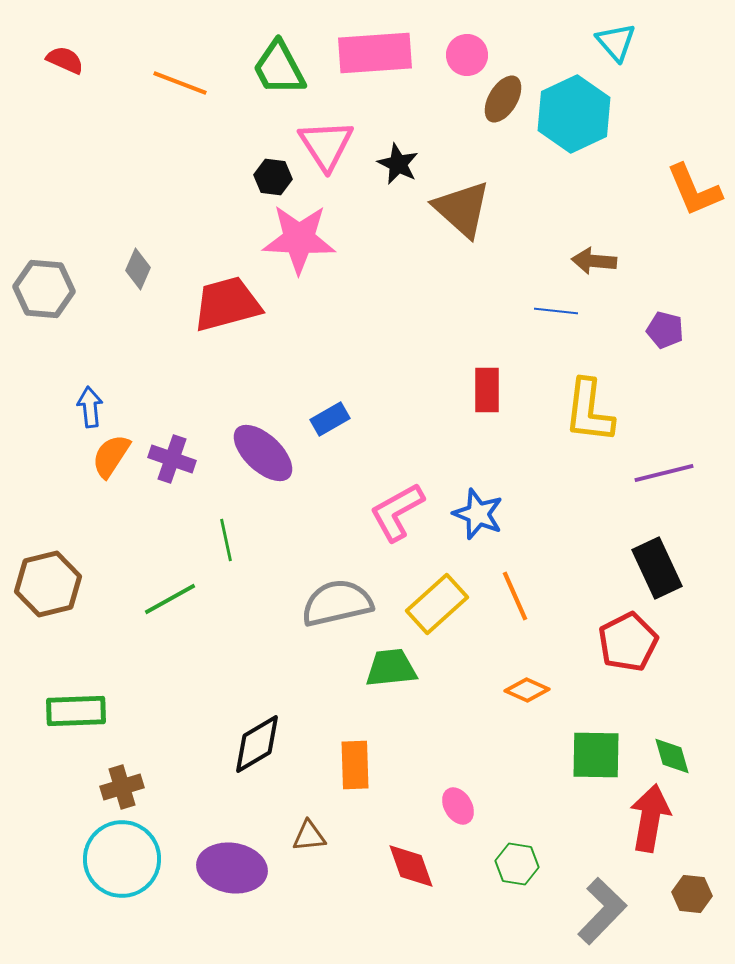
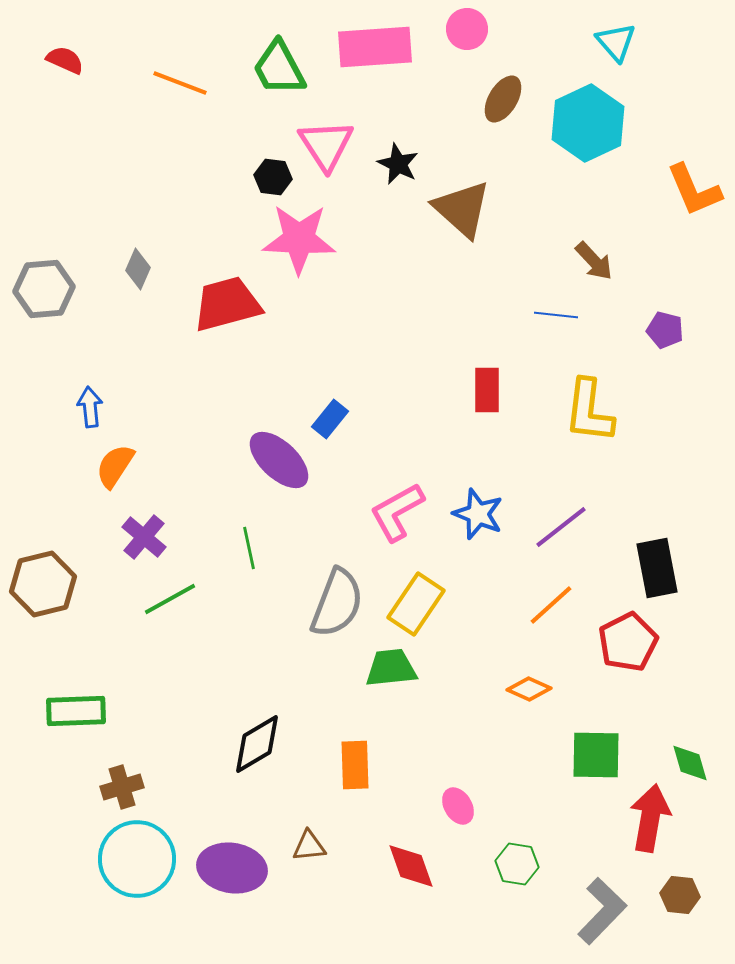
pink rectangle at (375, 53): moved 6 px up
pink circle at (467, 55): moved 26 px up
cyan hexagon at (574, 114): moved 14 px right, 9 px down
brown arrow at (594, 261): rotated 138 degrees counterclockwise
gray hexagon at (44, 289): rotated 10 degrees counterclockwise
blue line at (556, 311): moved 4 px down
blue rectangle at (330, 419): rotated 21 degrees counterclockwise
purple ellipse at (263, 453): moved 16 px right, 7 px down
orange semicircle at (111, 456): moved 4 px right, 10 px down
purple cross at (172, 459): moved 28 px left, 78 px down; rotated 21 degrees clockwise
purple line at (664, 473): moved 103 px left, 54 px down; rotated 24 degrees counterclockwise
green line at (226, 540): moved 23 px right, 8 px down
black rectangle at (657, 568): rotated 14 degrees clockwise
brown hexagon at (48, 584): moved 5 px left
orange line at (515, 596): moved 36 px right, 9 px down; rotated 72 degrees clockwise
gray semicircle at (337, 603): rotated 124 degrees clockwise
yellow rectangle at (437, 604): moved 21 px left; rotated 14 degrees counterclockwise
orange diamond at (527, 690): moved 2 px right, 1 px up
green diamond at (672, 756): moved 18 px right, 7 px down
brown triangle at (309, 836): moved 10 px down
cyan circle at (122, 859): moved 15 px right
brown hexagon at (692, 894): moved 12 px left, 1 px down
